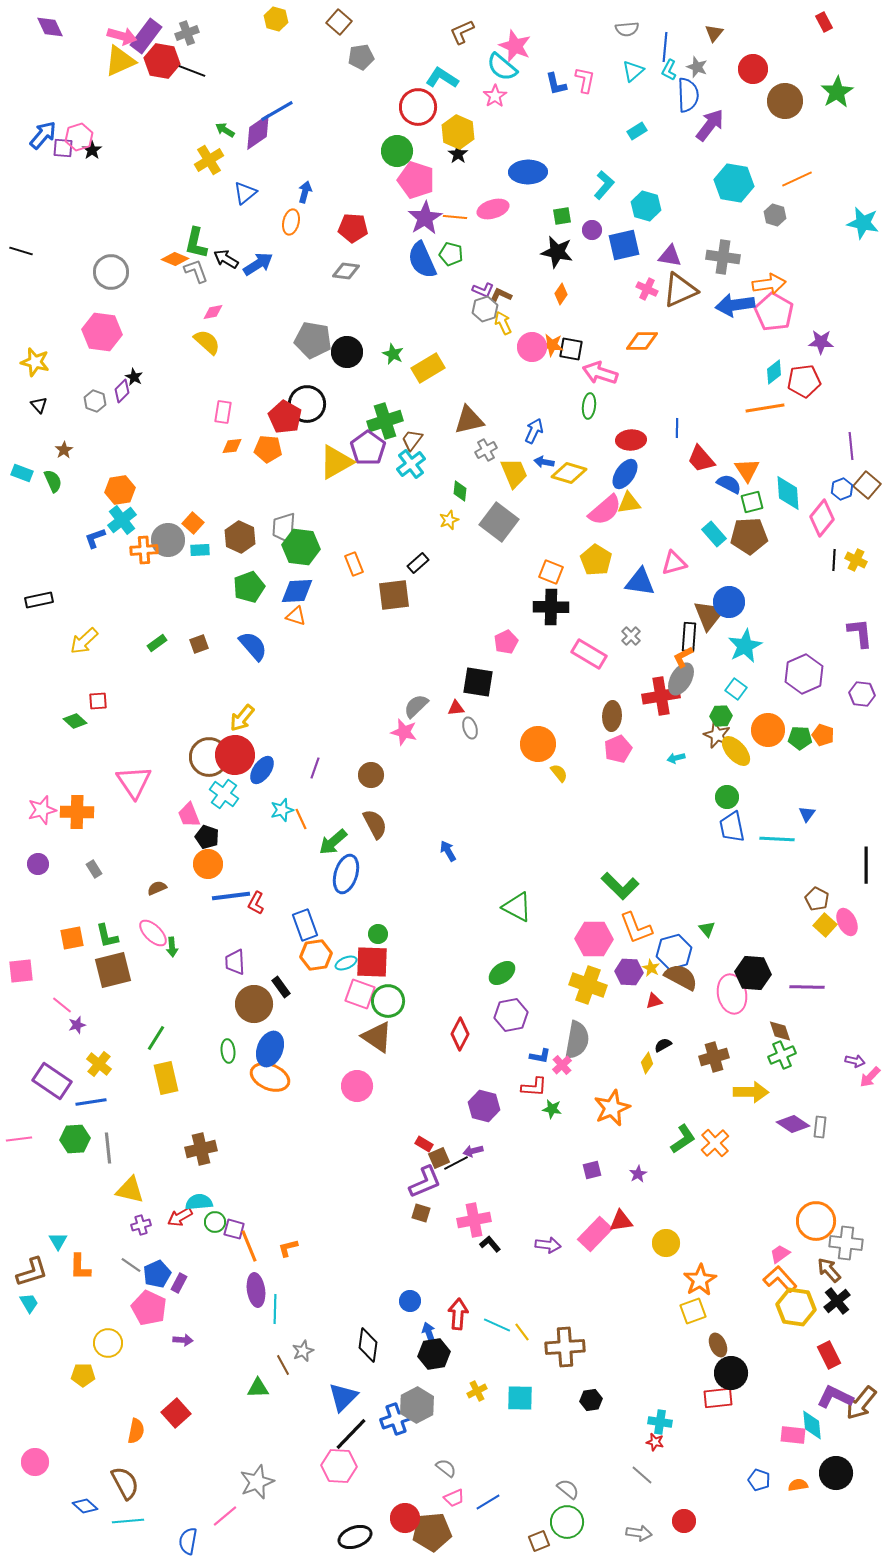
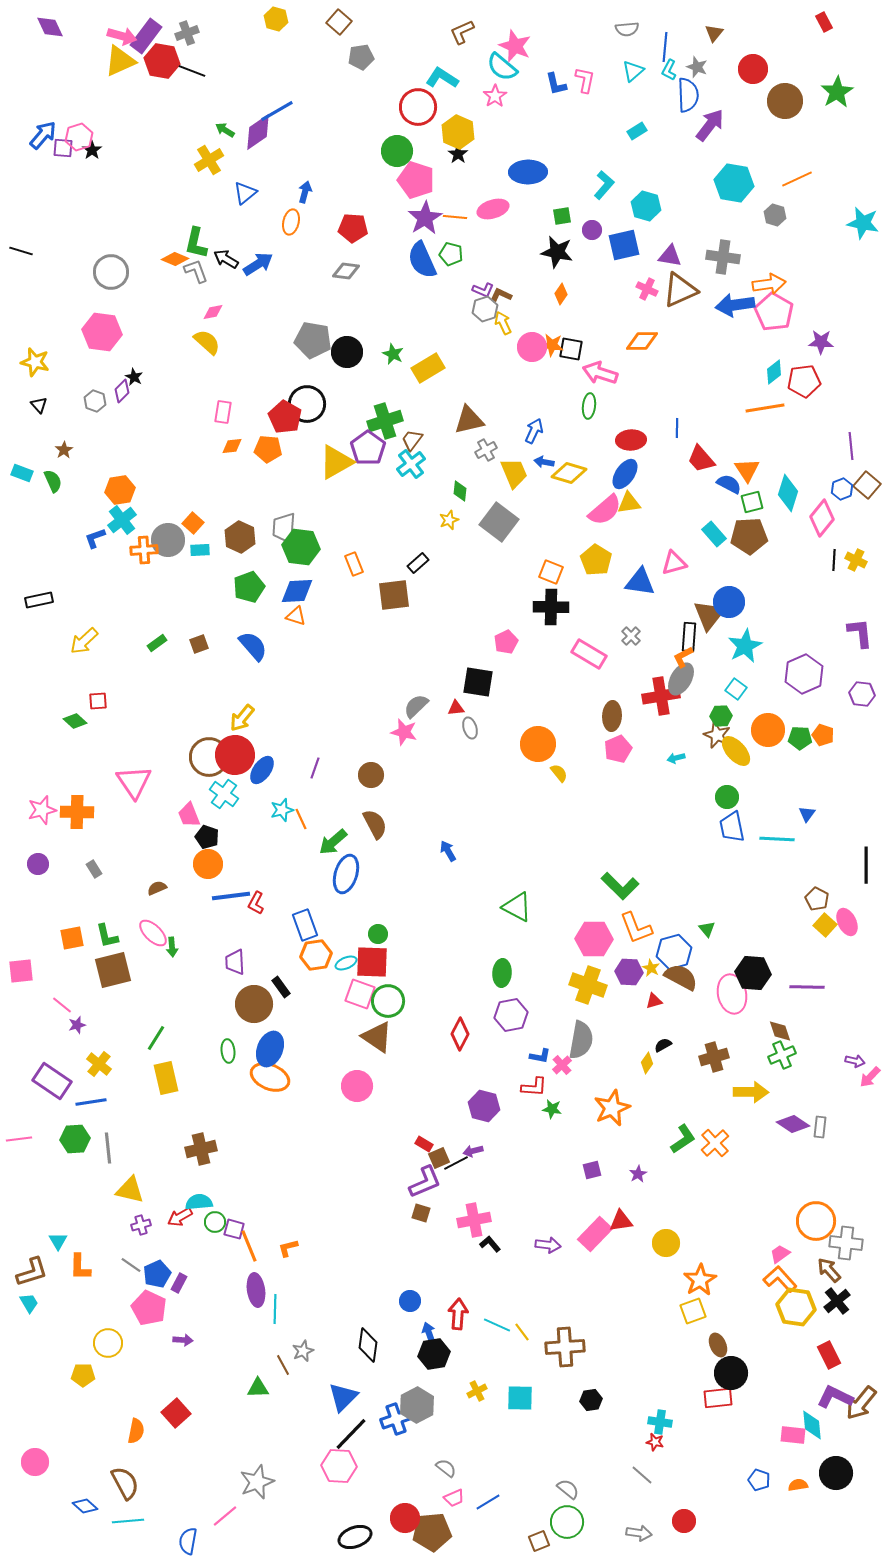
cyan diamond at (788, 493): rotated 21 degrees clockwise
green ellipse at (502, 973): rotated 48 degrees counterclockwise
gray semicircle at (577, 1040): moved 4 px right
